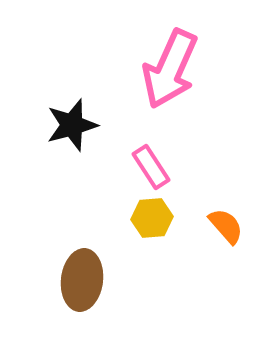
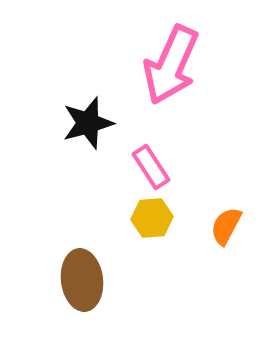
pink arrow: moved 1 px right, 4 px up
black star: moved 16 px right, 2 px up
orange semicircle: rotated 111 degrees counterclockwise
brown ellipse: rotated 14 degrees counterclockwise
